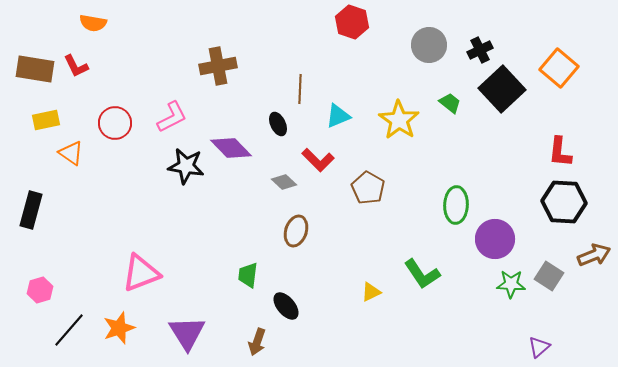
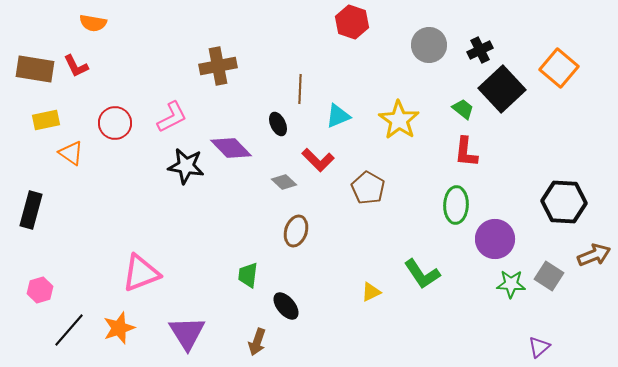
green trapezoid at (450, 103): moved 13 px right, 6 px down
red L-shape at (560, 152): moved 94 px left
